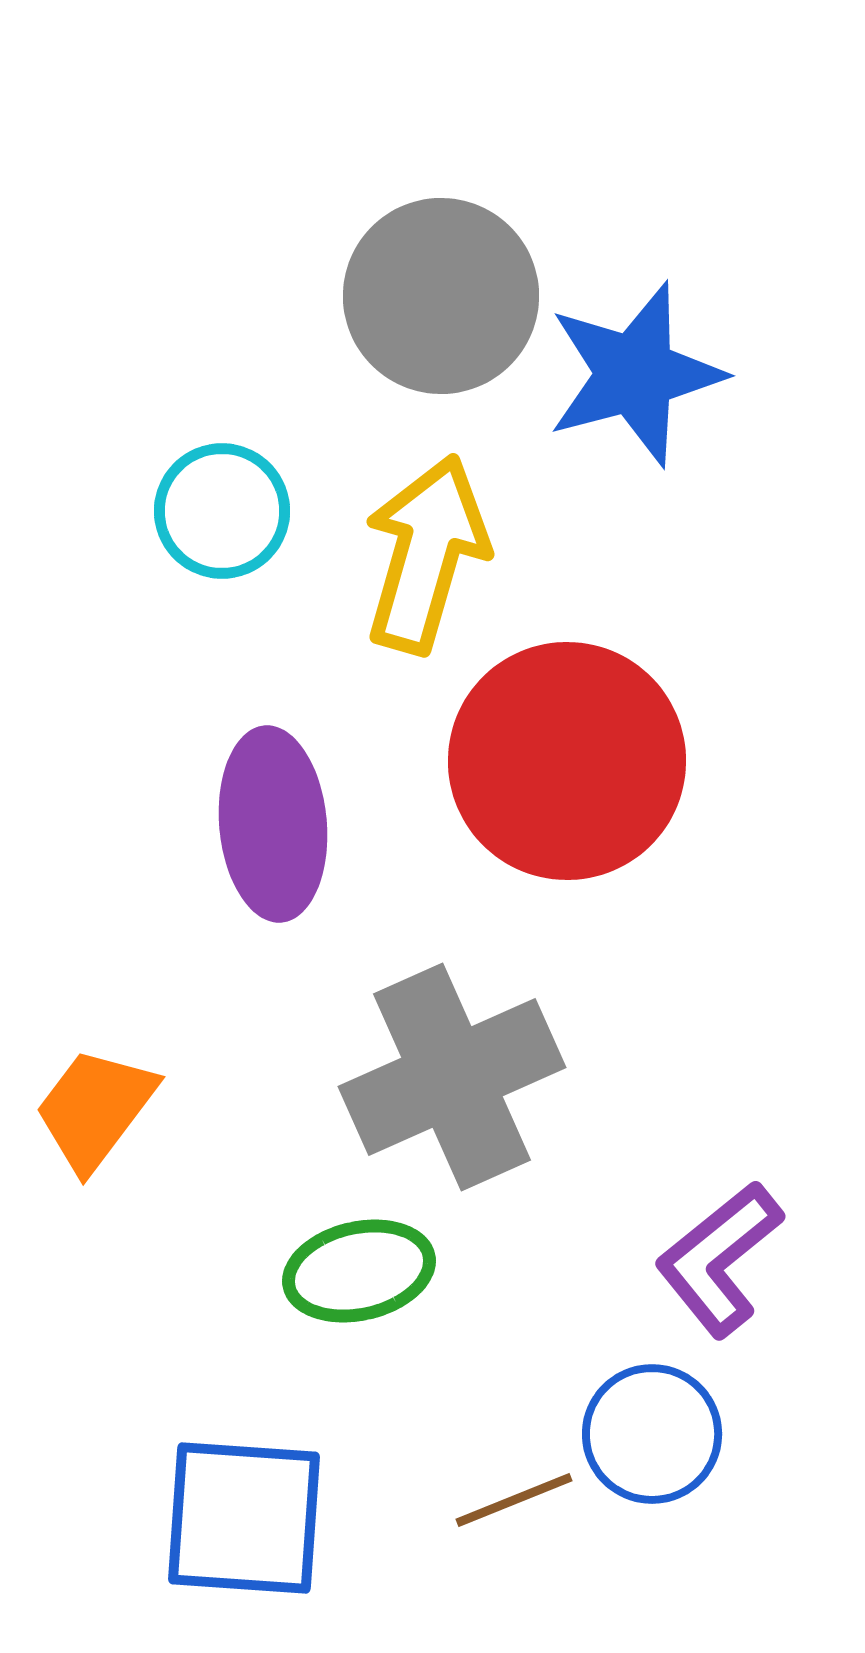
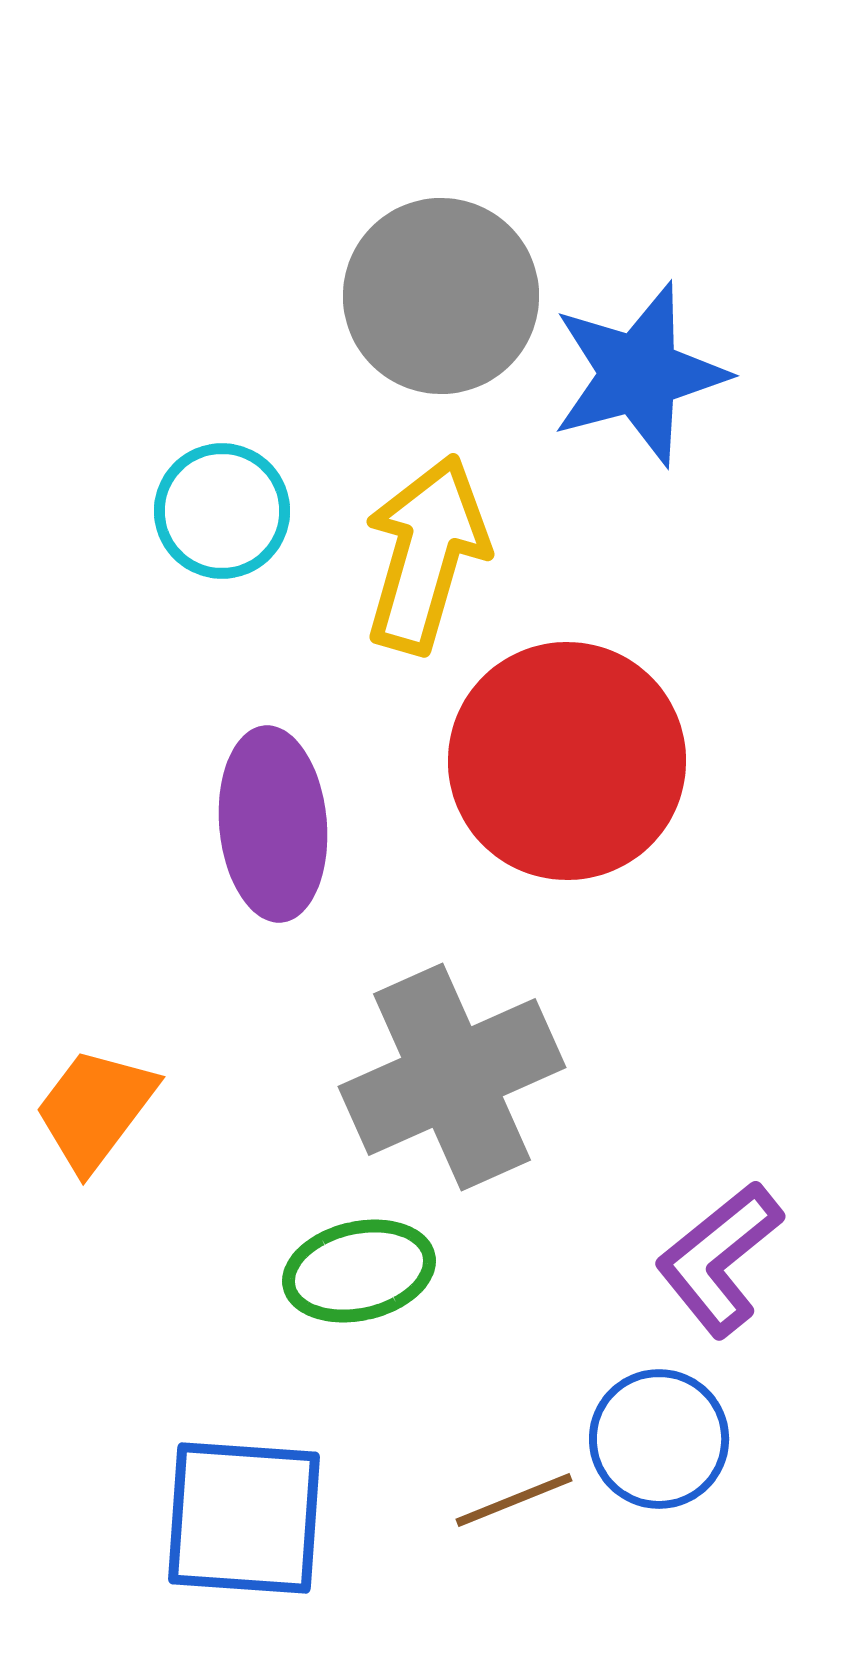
blue star: moved 4 px right
blue circle: moved 7 px right, 5 px down
